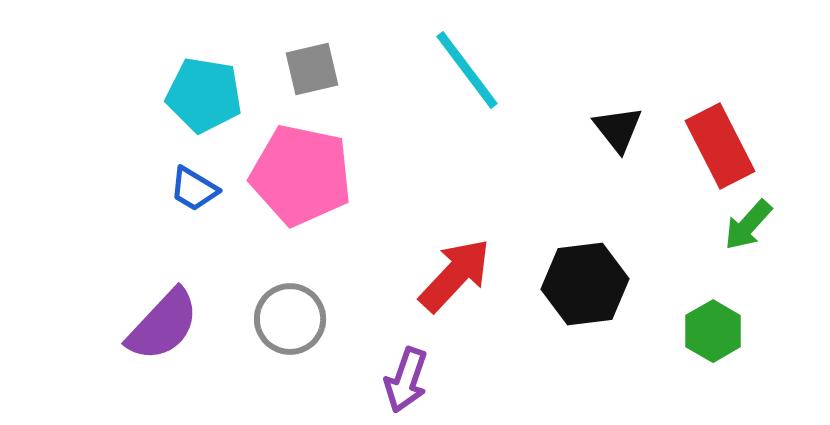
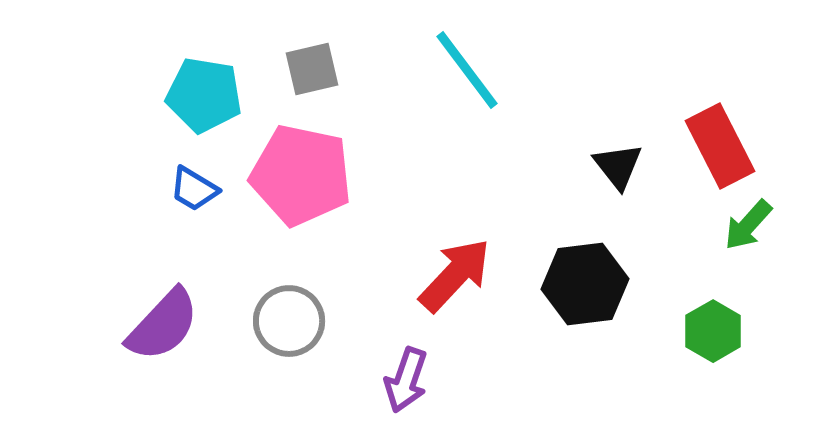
black triangle: moved 37 px down
gray circle: moved 1 px left, 2 px down
